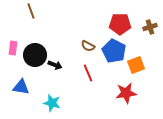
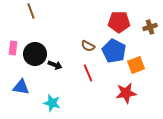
red pentagon: moved 1 px left, 2 px up
black circle: moved 1 px up
